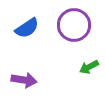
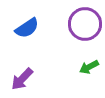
purple circle: moved 11 px right, 1 px up
purple arrow: moved 2 px left, 1 px up; rotated 125 degrees clockwise
